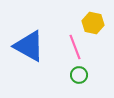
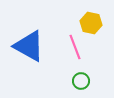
yellow hexagon: moved 2 px left
green circle: moved 2 px right, 6 px down
